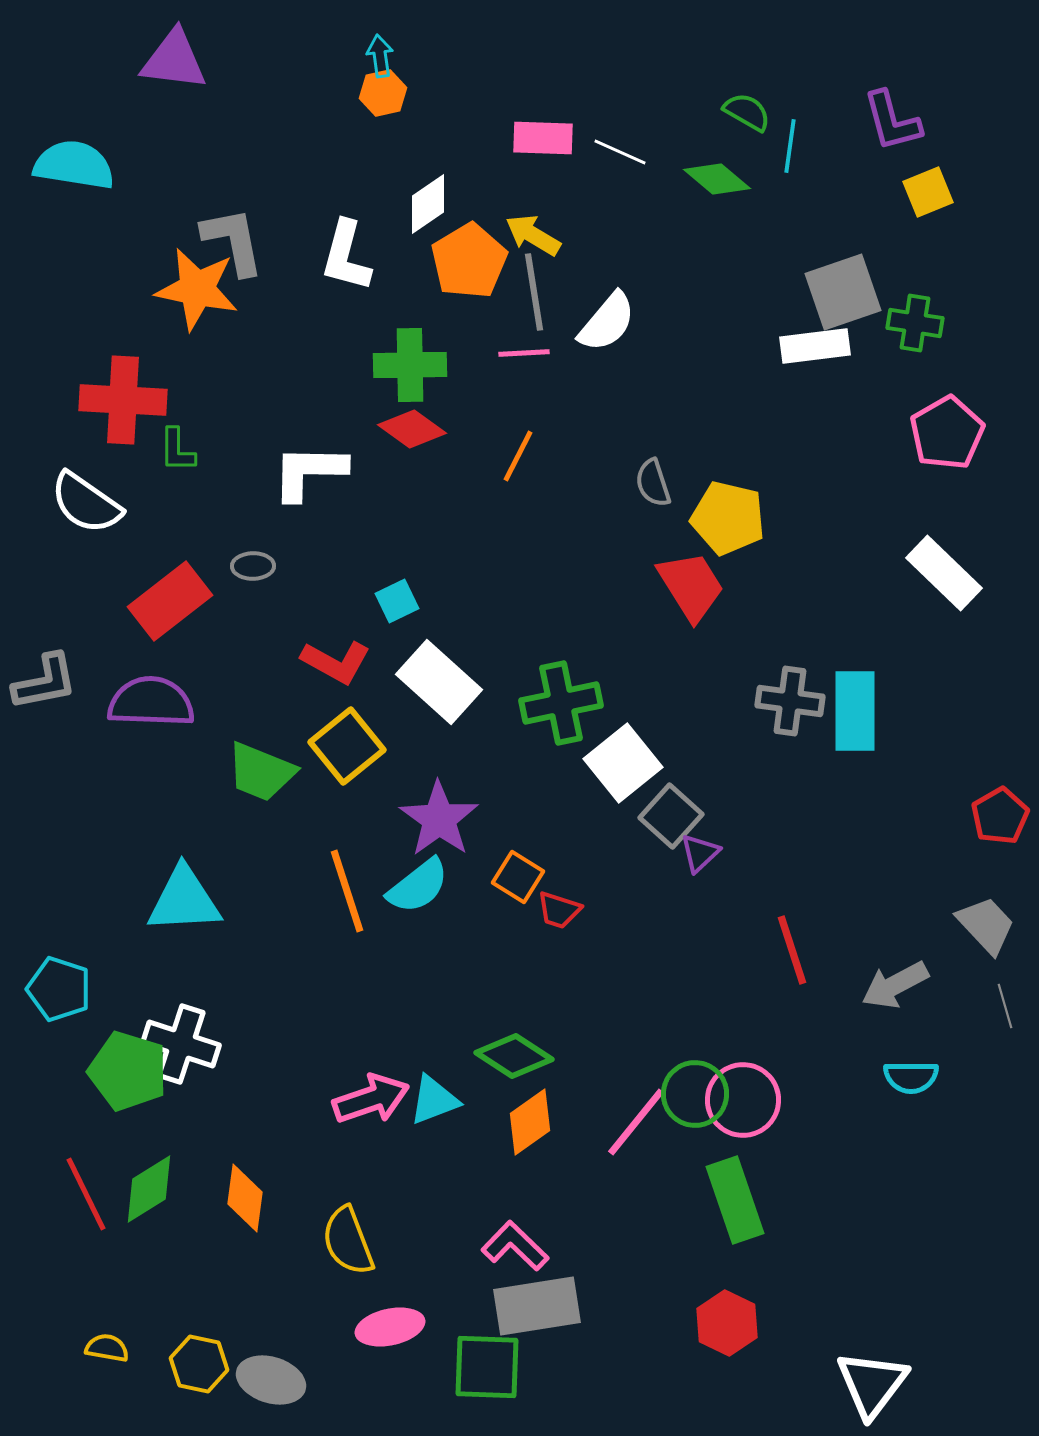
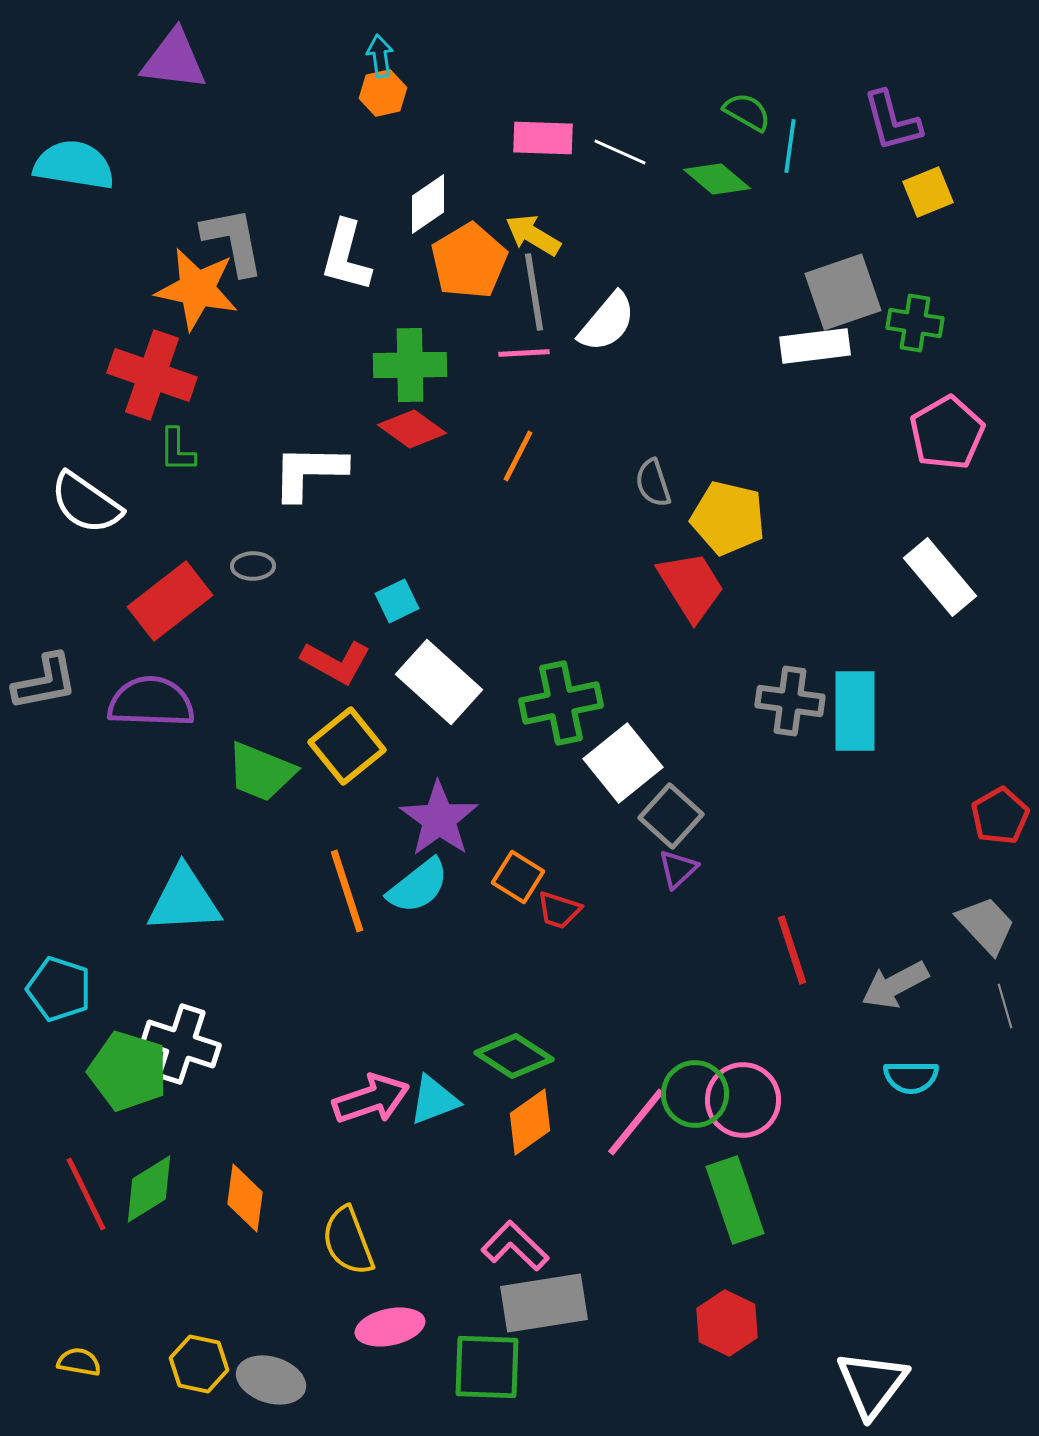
red cross at (123, 400): moved 29 px right, 25 px up; rotated 16 degrees clockwise
white rectangle at (944, 573): moved 4 px left, 4 px down; rotated 6 degrees clockwise
purple triangle at (700, 853): moved 22 px left, 16 px down
gray rectangle at (537, 1306): moved 7 px right, 3 px up
yellow semicircle at (107, 1348): moved 28 px left, 14 px down
